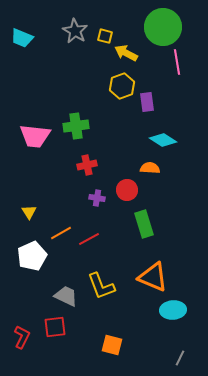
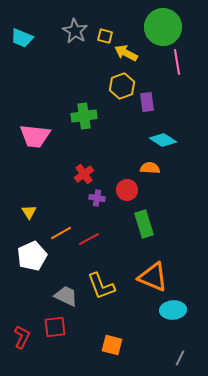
green cross: moved 8 px right, 10 px up
red cross: moved 3 px left, 9 px down; rotated 24 degrees counterclockwise
